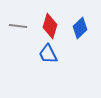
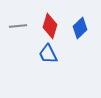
gray line: rotated 12 degrees counterclockwise
